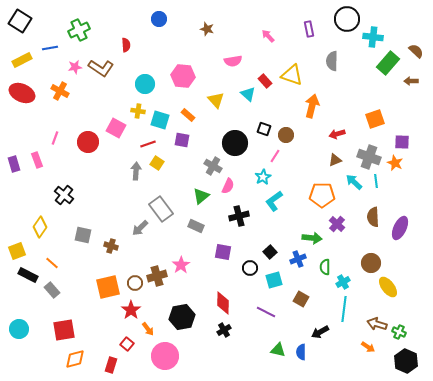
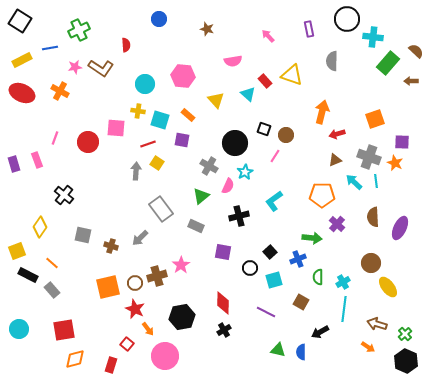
orange arrow at (312, 106): moved 10 px right, 6 px down
pink square at (116, 128): rotated 24 degrees counterclockwise
gray cross at (213, 166): moved 4 px left
cyan star at (263, 177): moved 18 px left, 5 px up
gray arrow at (140, 228): moved 10 px down
green semicircle at (325, 267): moved 7 px left, 10 px down
brown square at (301, 299): moved 3 px down
red star at (131, 310): moved 4 px right, 1 px up; rotated 12 degrees counterclockwise
green cross at (399, 332): moved 6 px right, 2 px down; rotated 24 degrees clockwise
